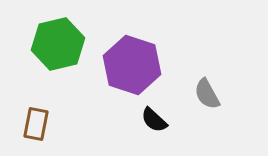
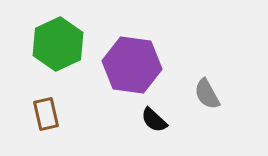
green hexagon: rotated 12 degrees counterclockwise
purple hexagon: rotated 10 degrees counterclockwise
brown rectangle: moved 10 px right, 10 px up; rotated 24 degrees counterclockwise
